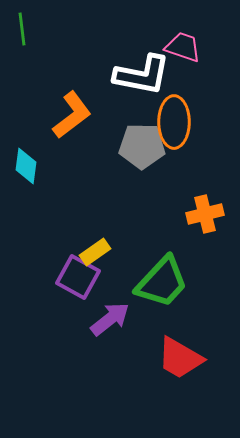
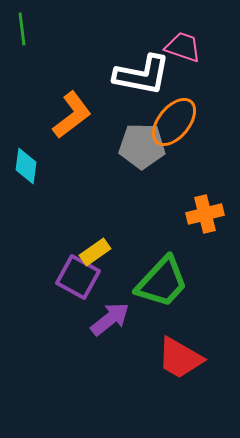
orange ellipse: rotated 39 degrees clockwise
